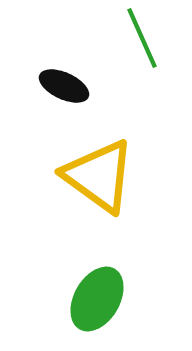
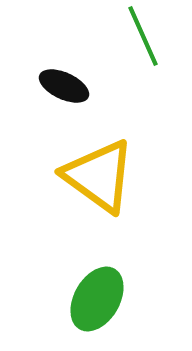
green line: moved 1 px right, 2 px up
